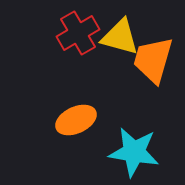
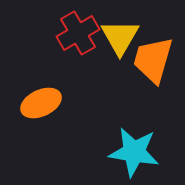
yellow triangle: rotated 45 degrees clockwise
orange ellipse: moved 35 px left, 17 px up
